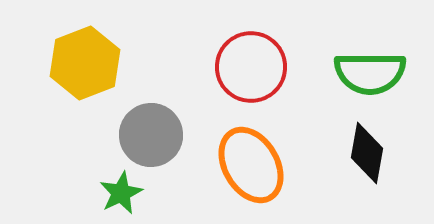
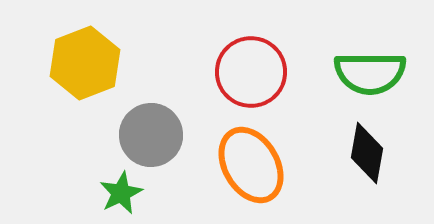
red circle: moved 5 px down
